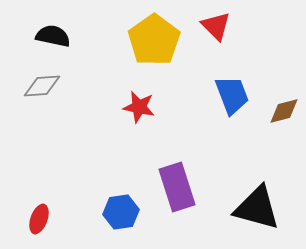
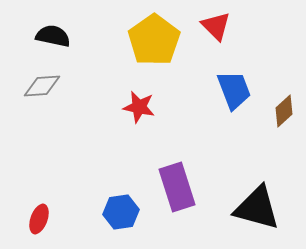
blue trapezoid: moved 2 px right, 5 px up
brown diamond: rotated 28 degrees counterclockwise
